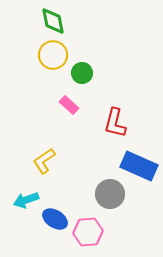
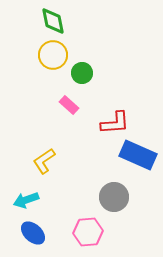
red L-shape: rotated 108 degrees counterclockwise
blue rectangle: moved 1 px left, 11 px up
gray circle: moved 4 px right, 3 px down
blue ellipse: moved 22 px left, 14 px down; rotated 10 degrees clockwise
